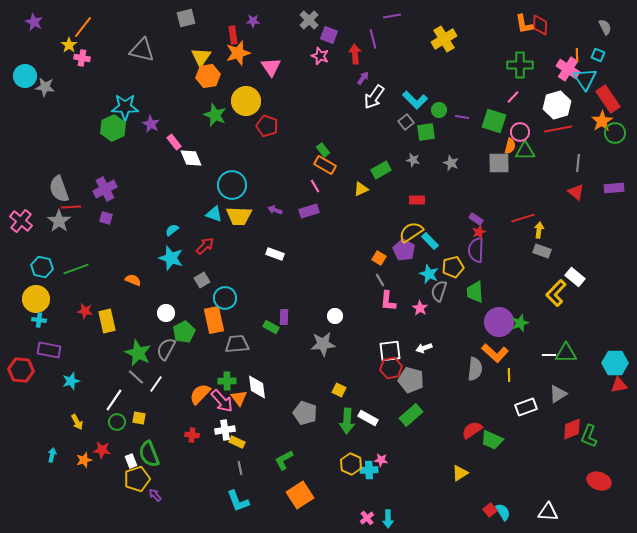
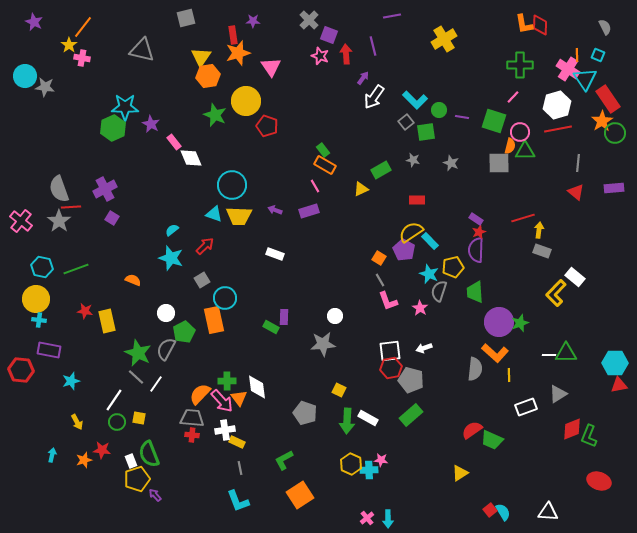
purple line at (373, 39): moved 7 px down
red arrow at (355, 54): moved 9 px left
purple square at (106, 218): moved 6 px right; rotated 16 degrees clockwise
pink L-shape at (388, 301): rotated 25 degrees counterclockwise
gray trapezoid at (237, 344): moved 45 px left, 74 px down; rotated 10 degrees clockwise
